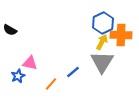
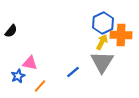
black semicircle: moved 1 px right, 1 px down; rotated 80 degrees counterclockwise
orange line: moved 11 px left, 2 px down
